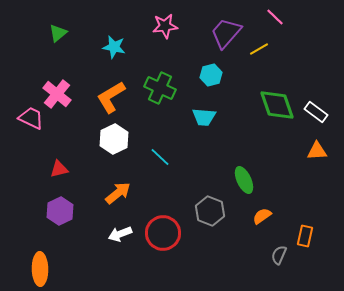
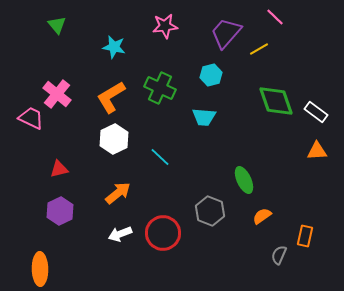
green triangle: moved 1 px left, 8 px up; rotated 30 degrees counterclockwise
green diamond: moved 1 px left, 4 px up
